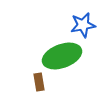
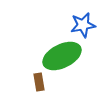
green ellipse: rotated 6 degrees counterclockwise
